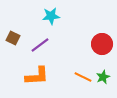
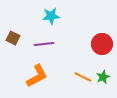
purple line: moved 4 px right, 1 px up; rotated 30 degrees clockwise
orange L-shape: rotated 25 degrees counterclockwise
